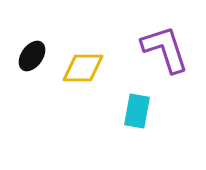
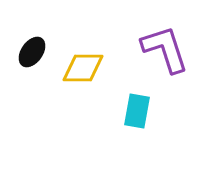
black ellipse: moved 4 px up
